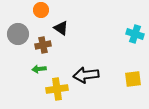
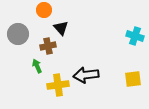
orange circle: moved 3 px right
black triangle: rotated 14 degrees clockwise
cyan cross: moved 2 px down
brown cross: moved 5 px right, 1 px down
green arrow: moved 2 px left, 3 px up; rotated 72 degrees clockwise
yellow cross: moved 1 px right, 4 px up
